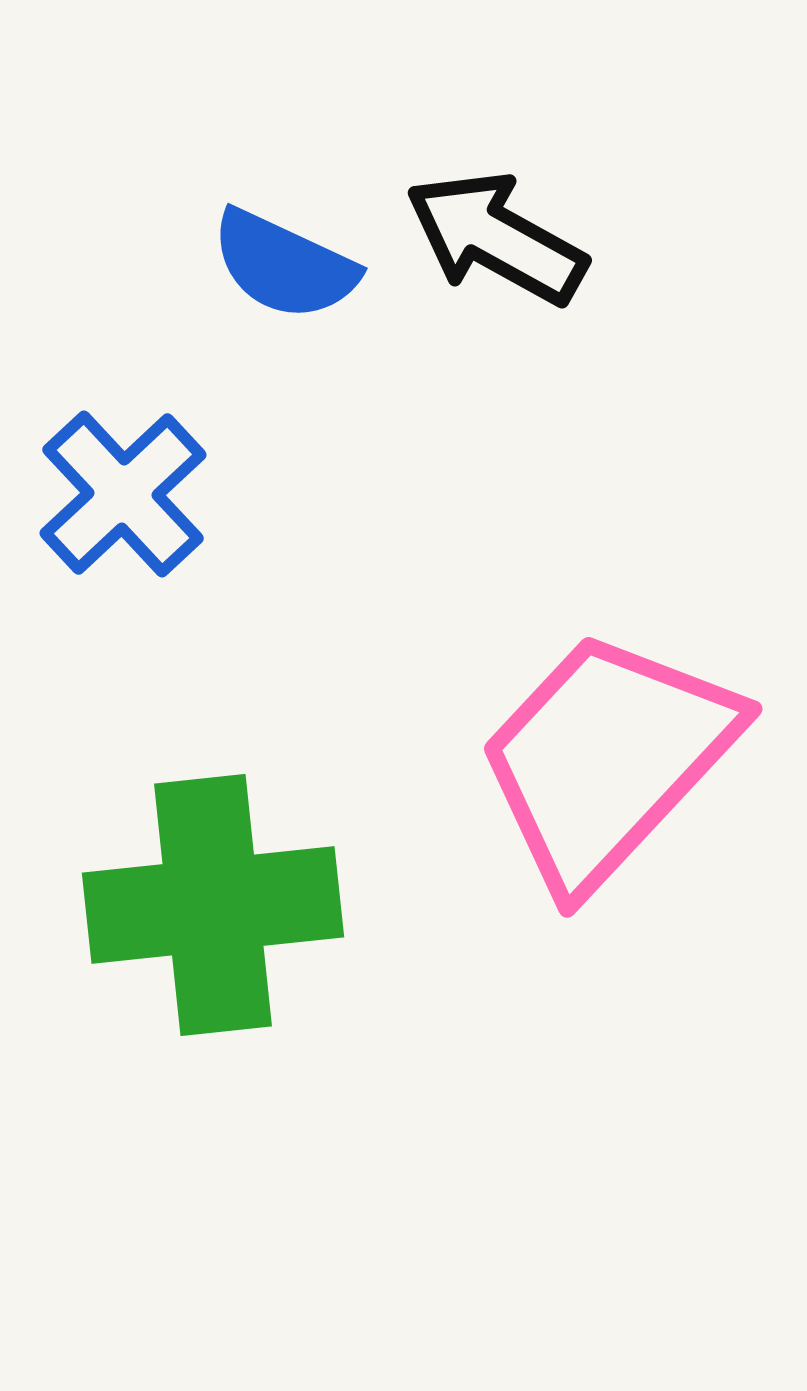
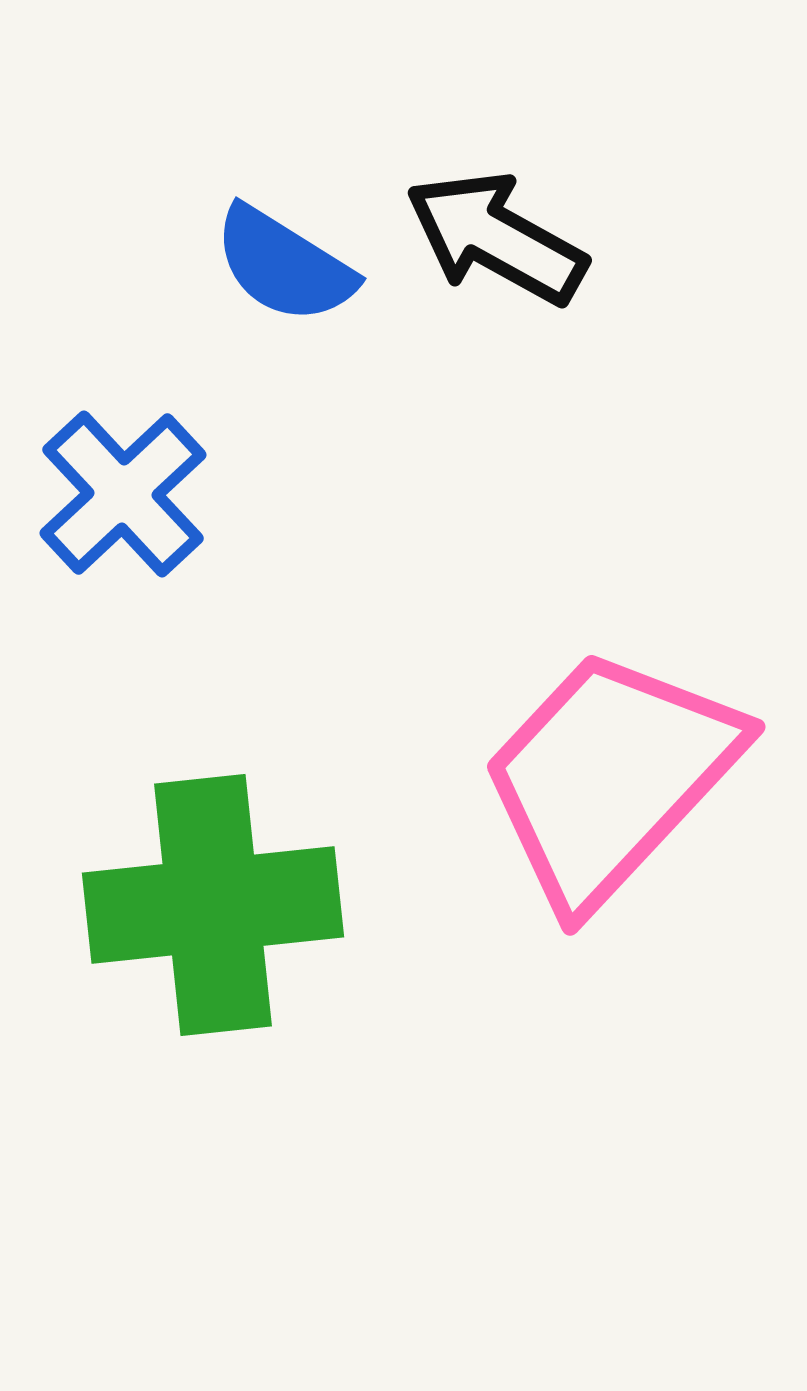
blue semicircle: rotated 7 degrees clockwise
pink trapezoid: moved 3 px right, 18 px down
